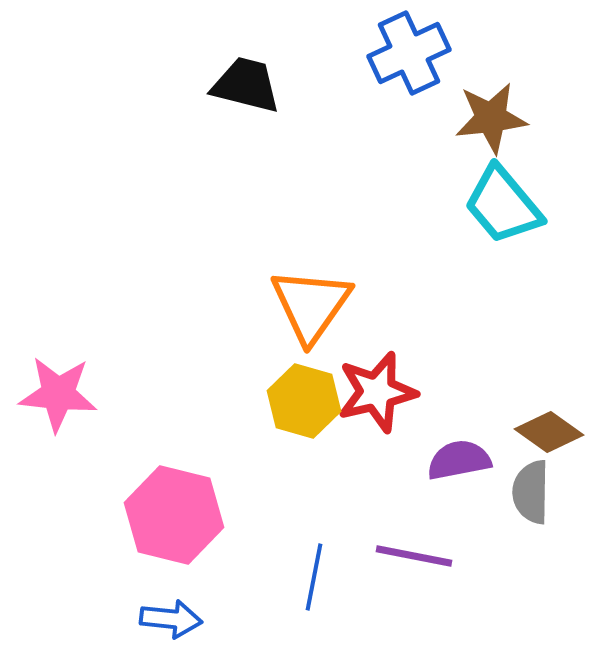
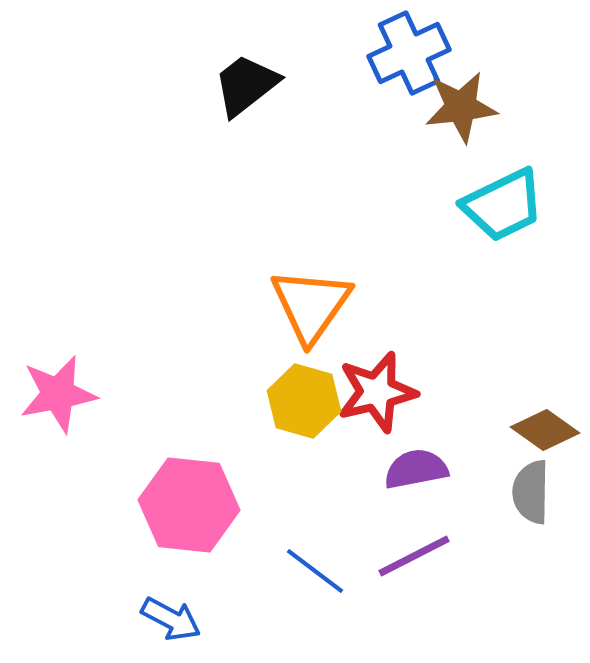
black trapezoid: rotated 52 degrees counterclockwise
brown star: moved 30 px left, 11 px up
cyan trapezoid: rotated 76 degrees counterclockwise
pink star: rotated 16 degrees counterclockwise
brown diamond: moved 4 px left, 2 px up
purple semicircle: moved 43 px left, 9 px down
pink hexagon: moved 15 px right, 10 px up; rotated 8 degrees counterclockwise
purple line: rotated 38 degrees counterclockwise
blue line: moved 1 px right, 6 px up; rotated 64 degrees counterclockwise
blue arrow: rotated 22 degrees clockwise
